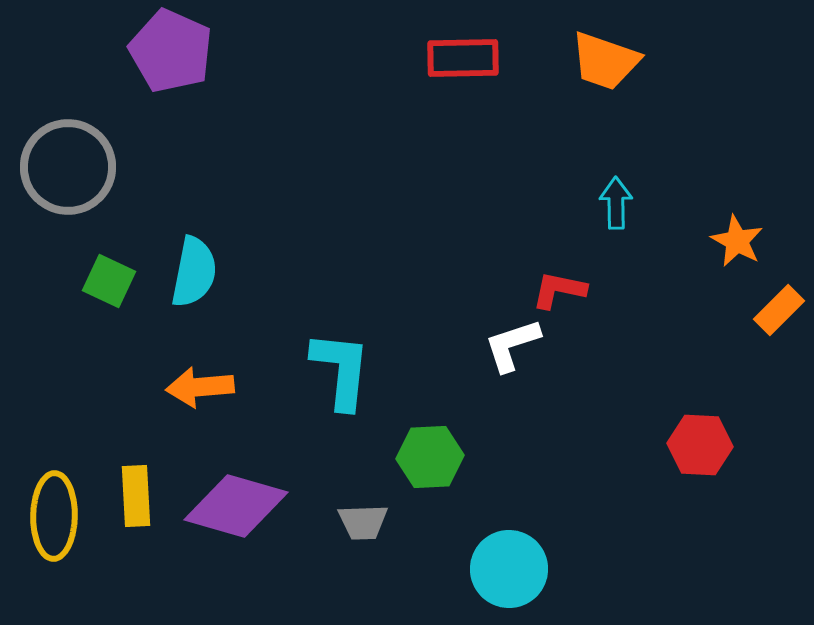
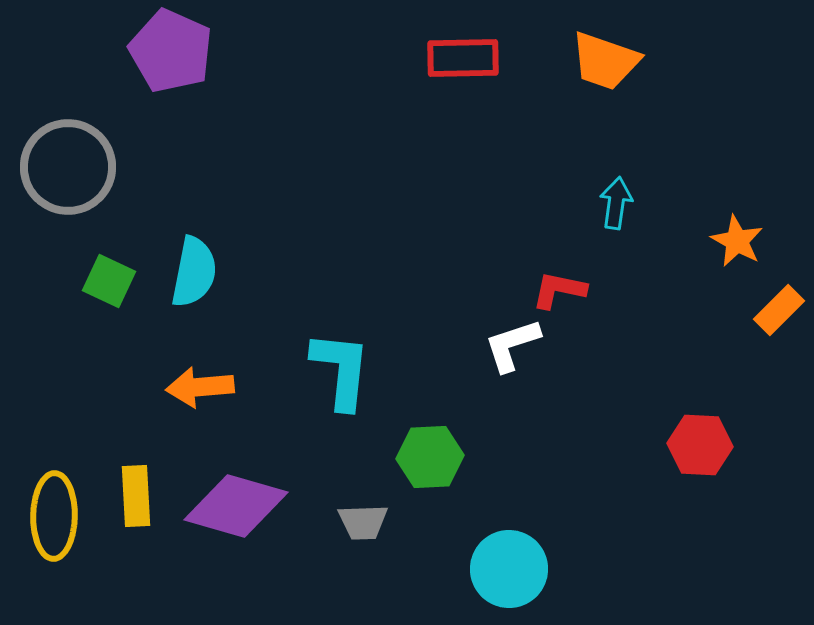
cyan arrow: rotated 9 degrees clockwise
